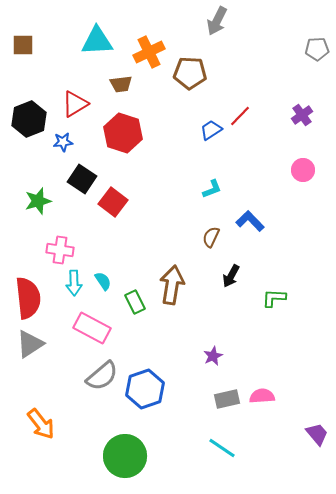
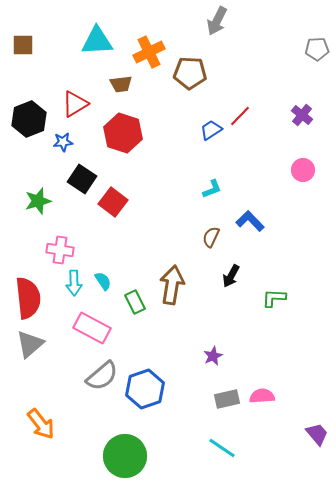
purple cross: rotated 15 degrees counterclockwise
gray triangle: rotated 8 degrees counterclockwise
